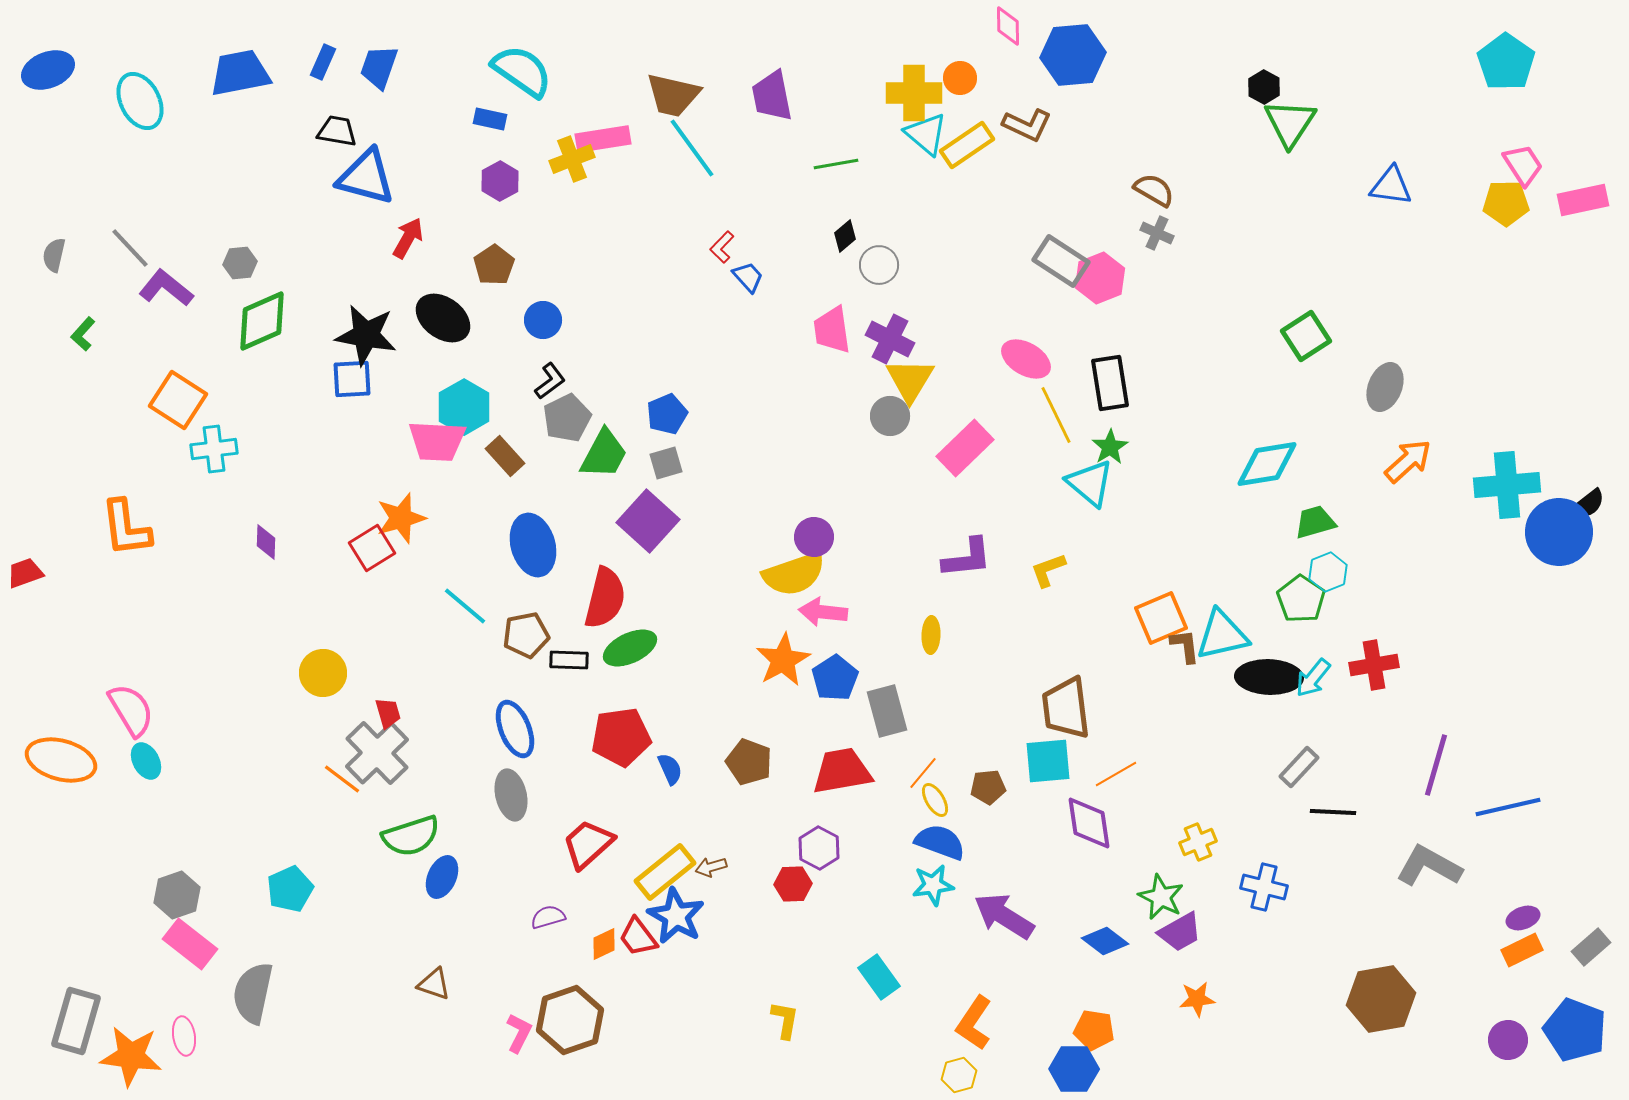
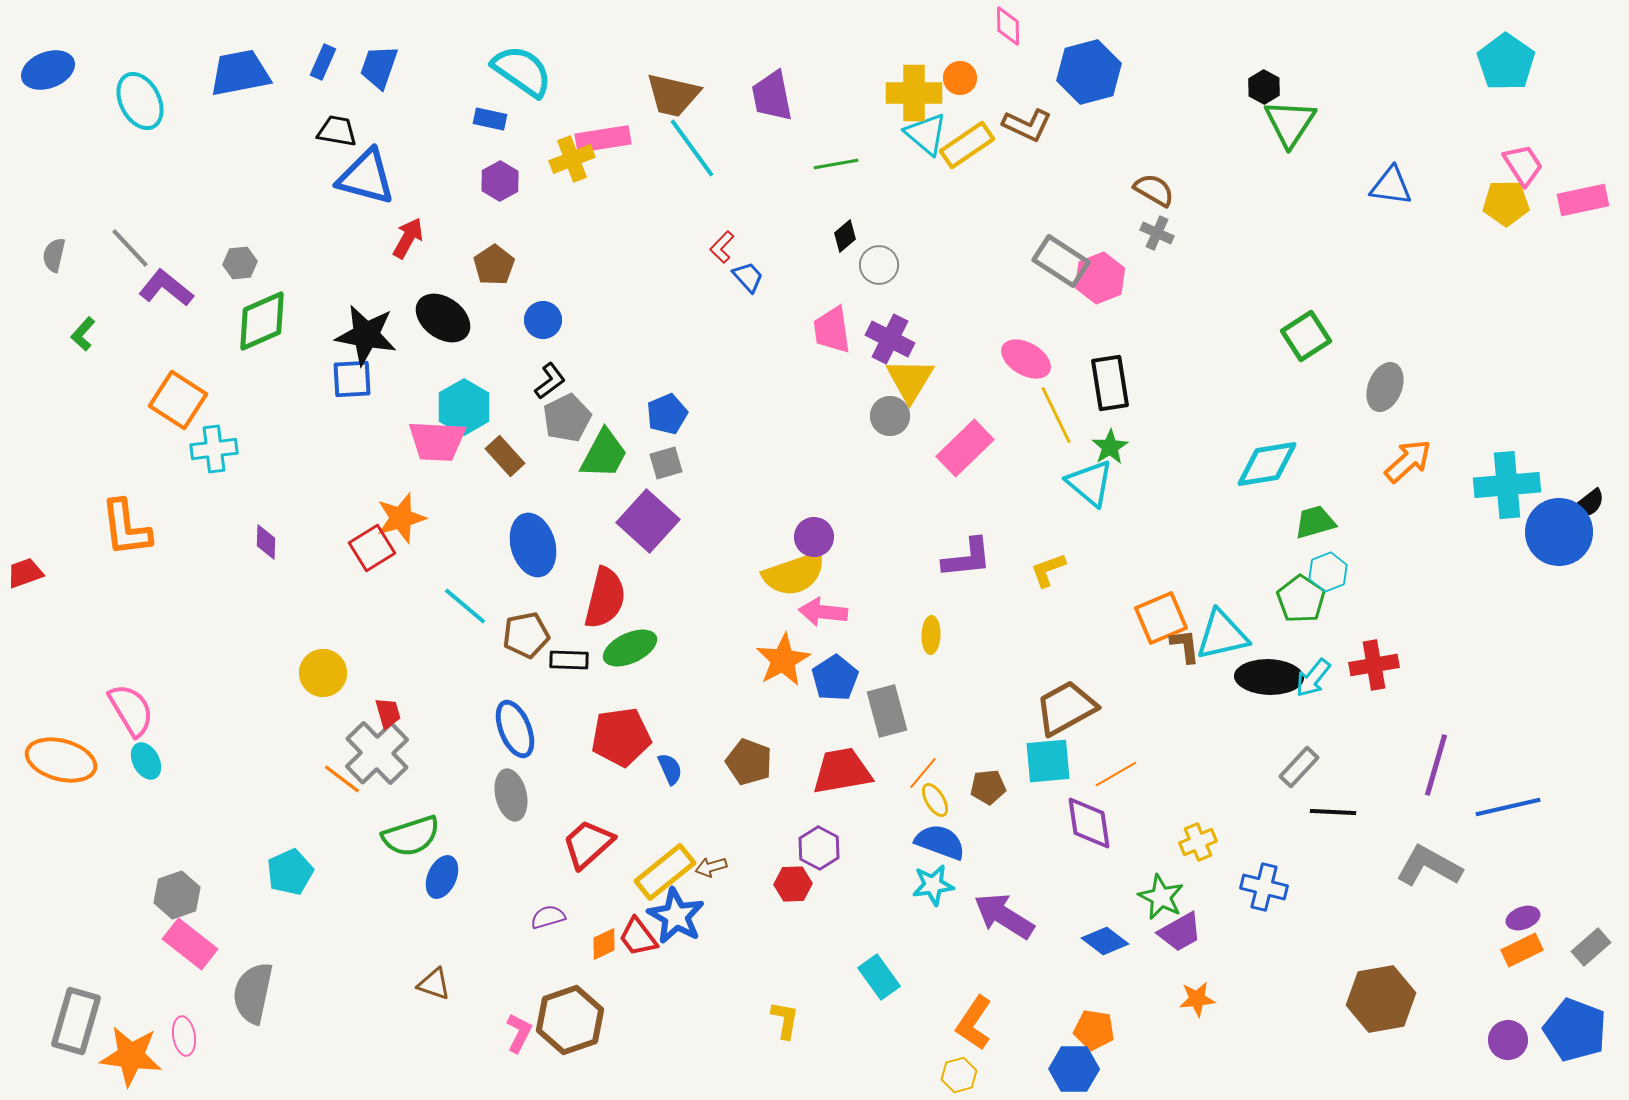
blue hexagon at (1073, 55): moved 16 px right, 17 px down; rotated 10 degrees counterclockwise
brown trapezoid at (1066, 708): rotated 68 degrees clockwise
cyan pentagon at (290, 889): moved 17 px up
